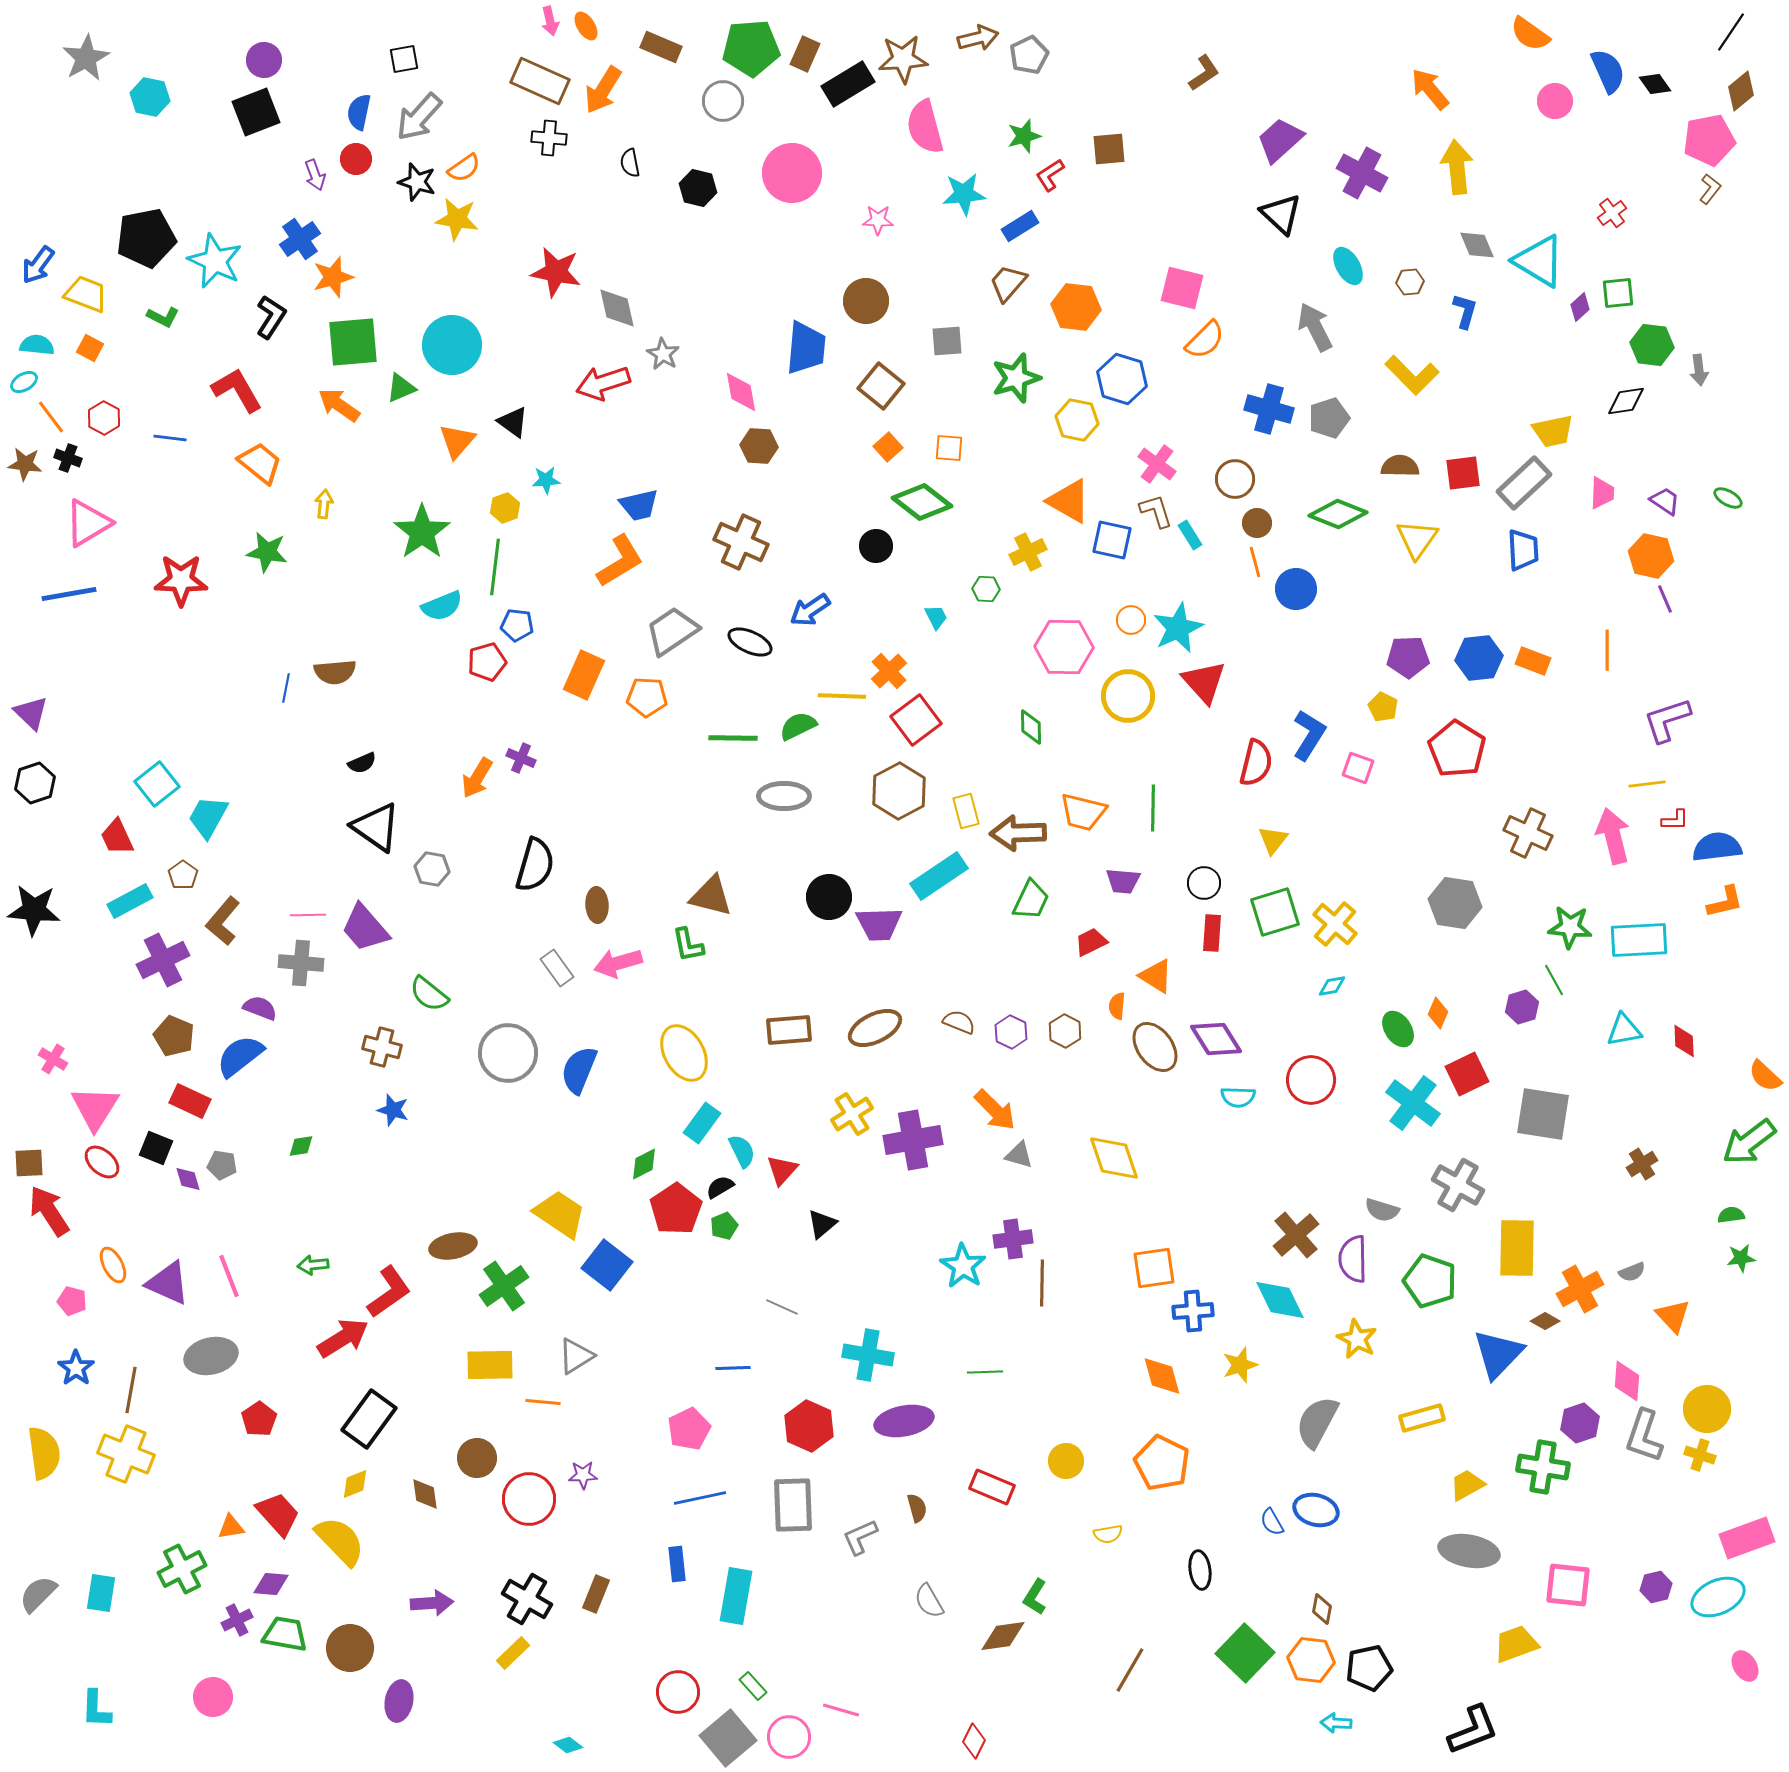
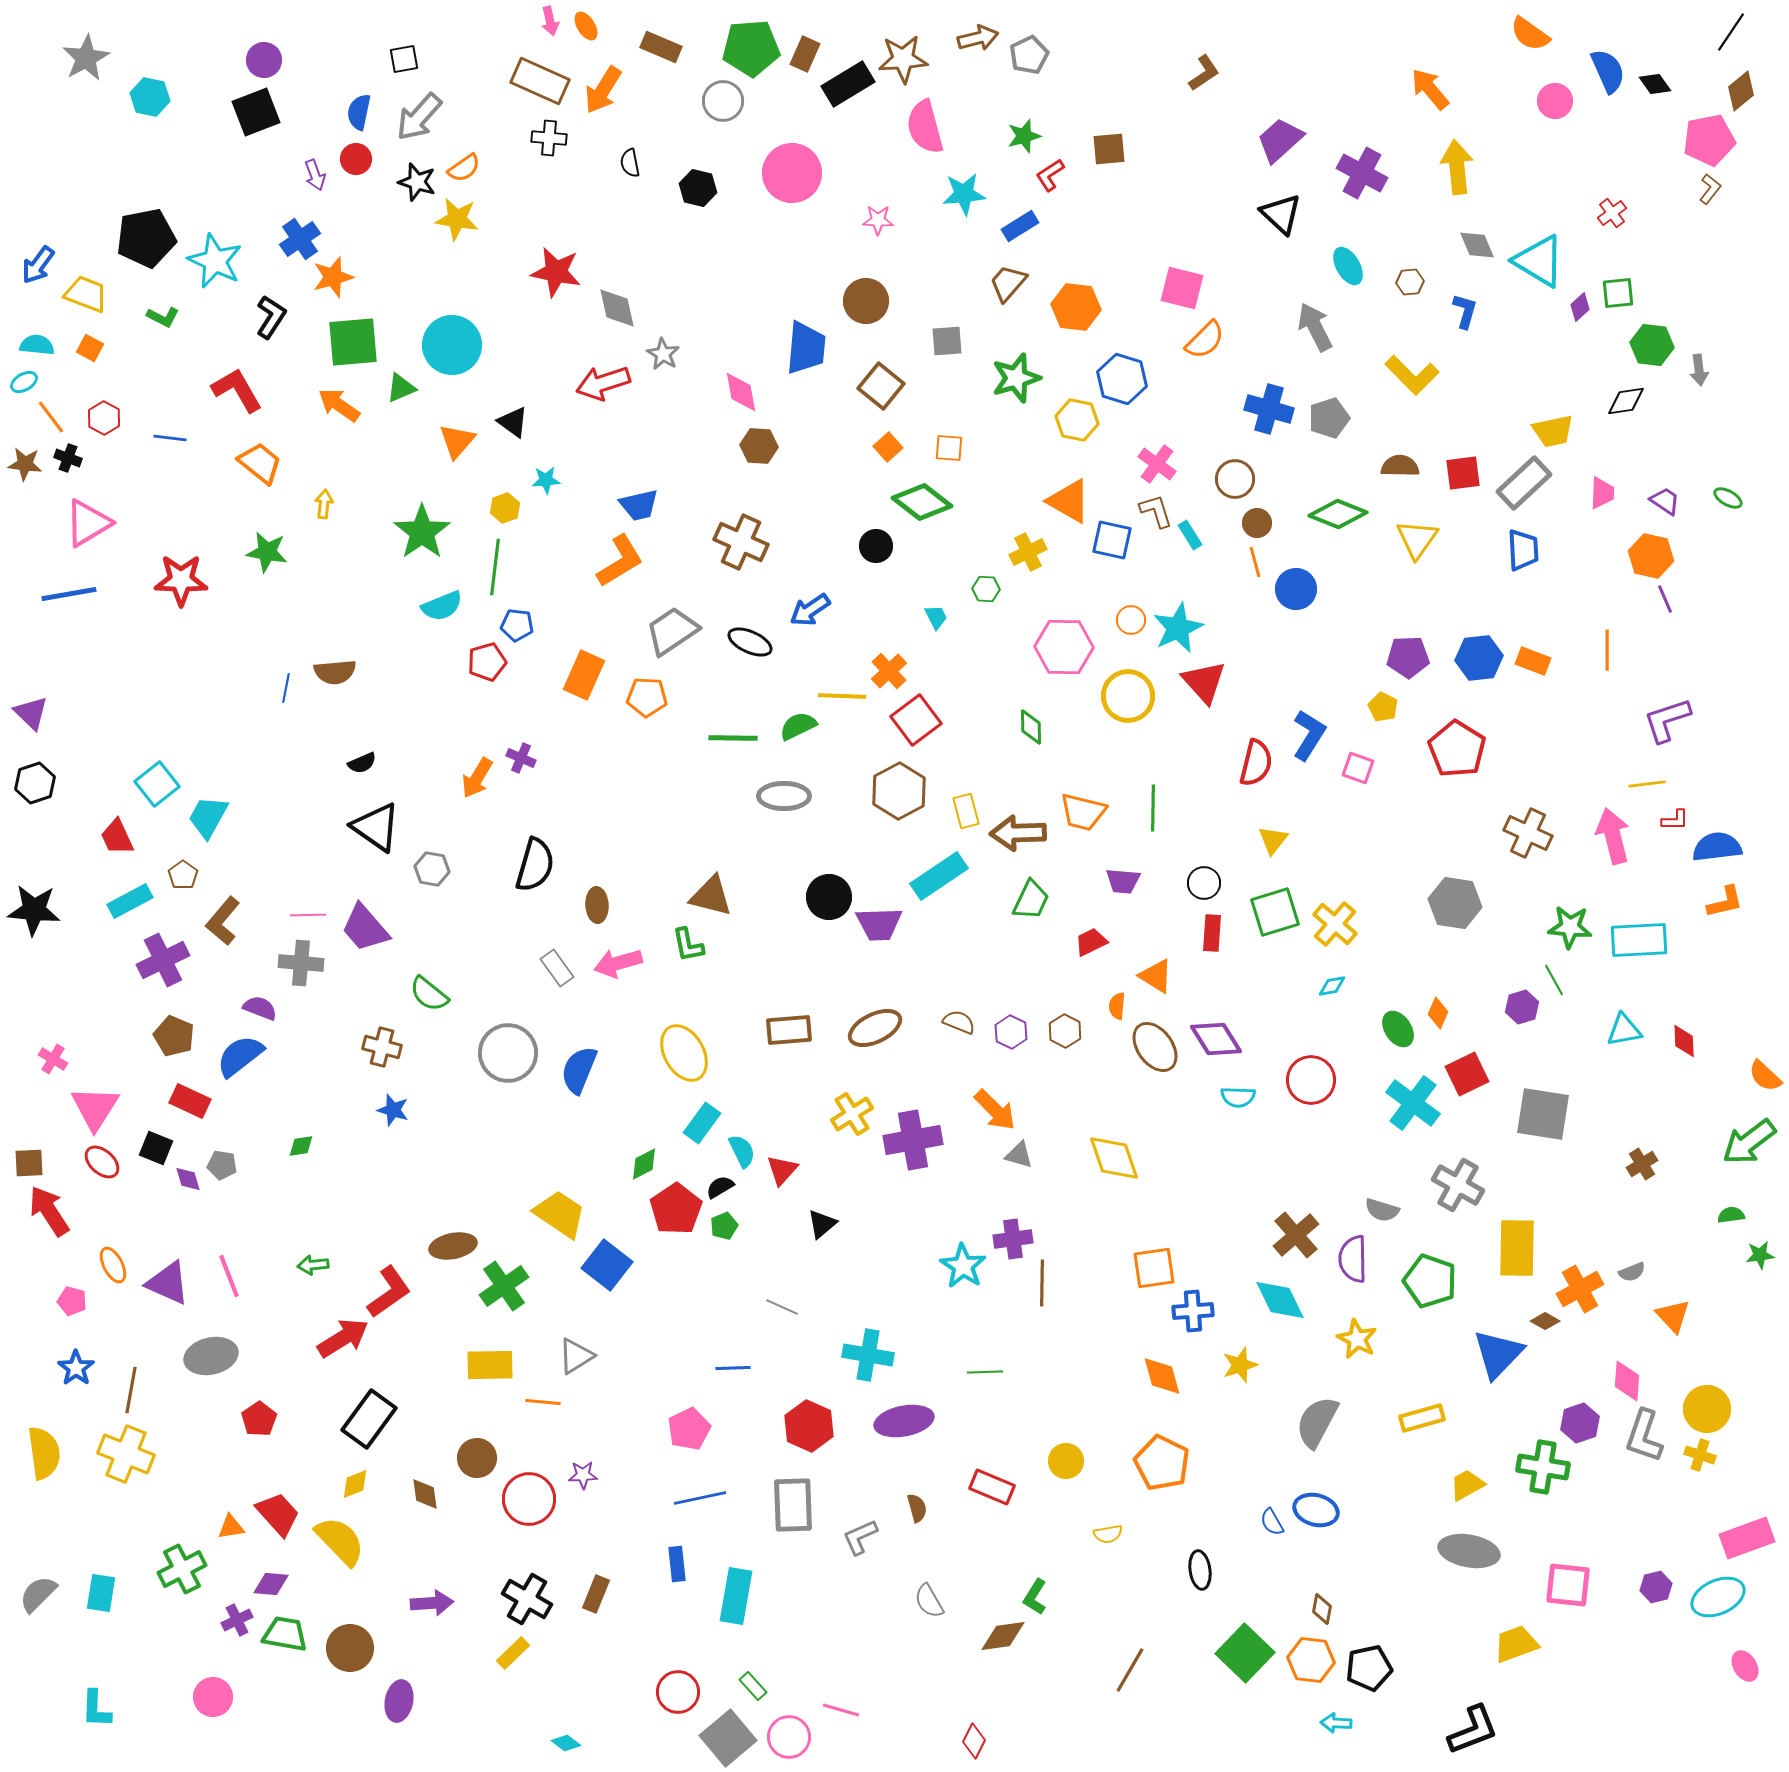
green star at (1741, 1258): moved 19 px right, 3 px up
cyan diamond at (568, 1745): moved 2 px left, 2 px up
